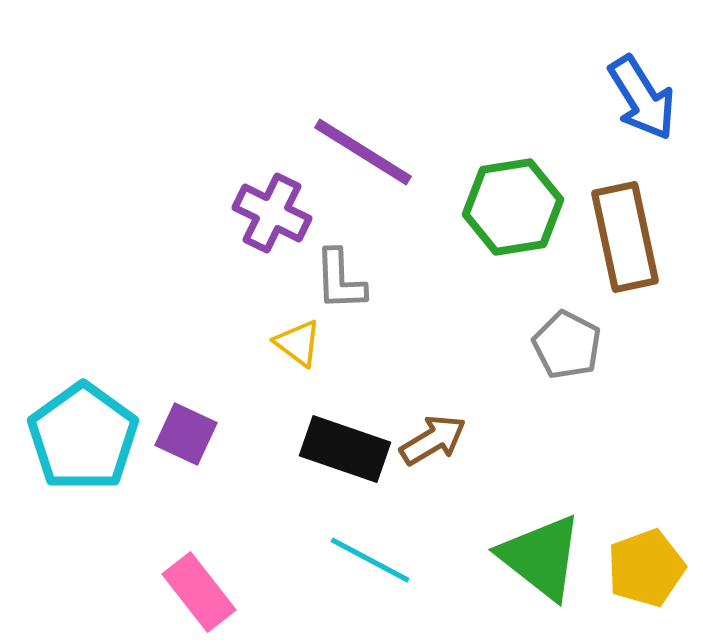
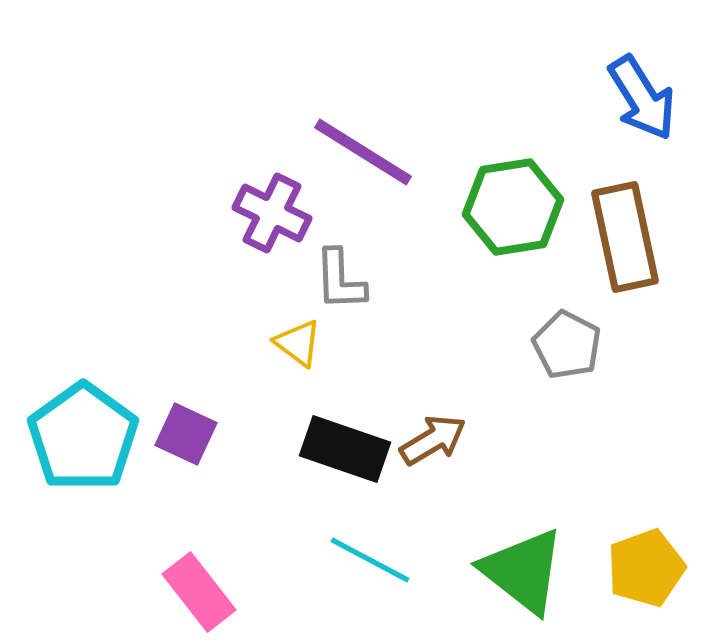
green triangle: moved 18 px left, 14 px down
